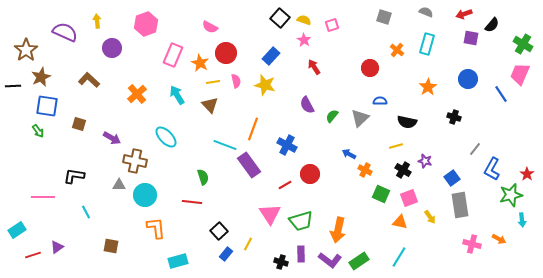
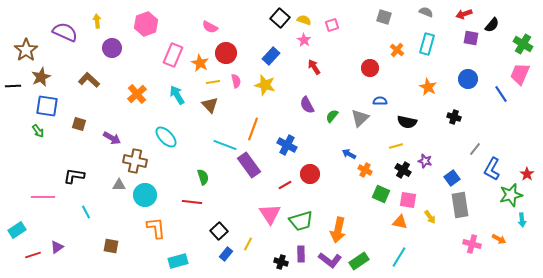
orange star at (428, 87): rotated 12 degrees counterclockwise
pink square at (409, 198): moved 1 px left, 2 px down; rotated 30 degrees clockwise
